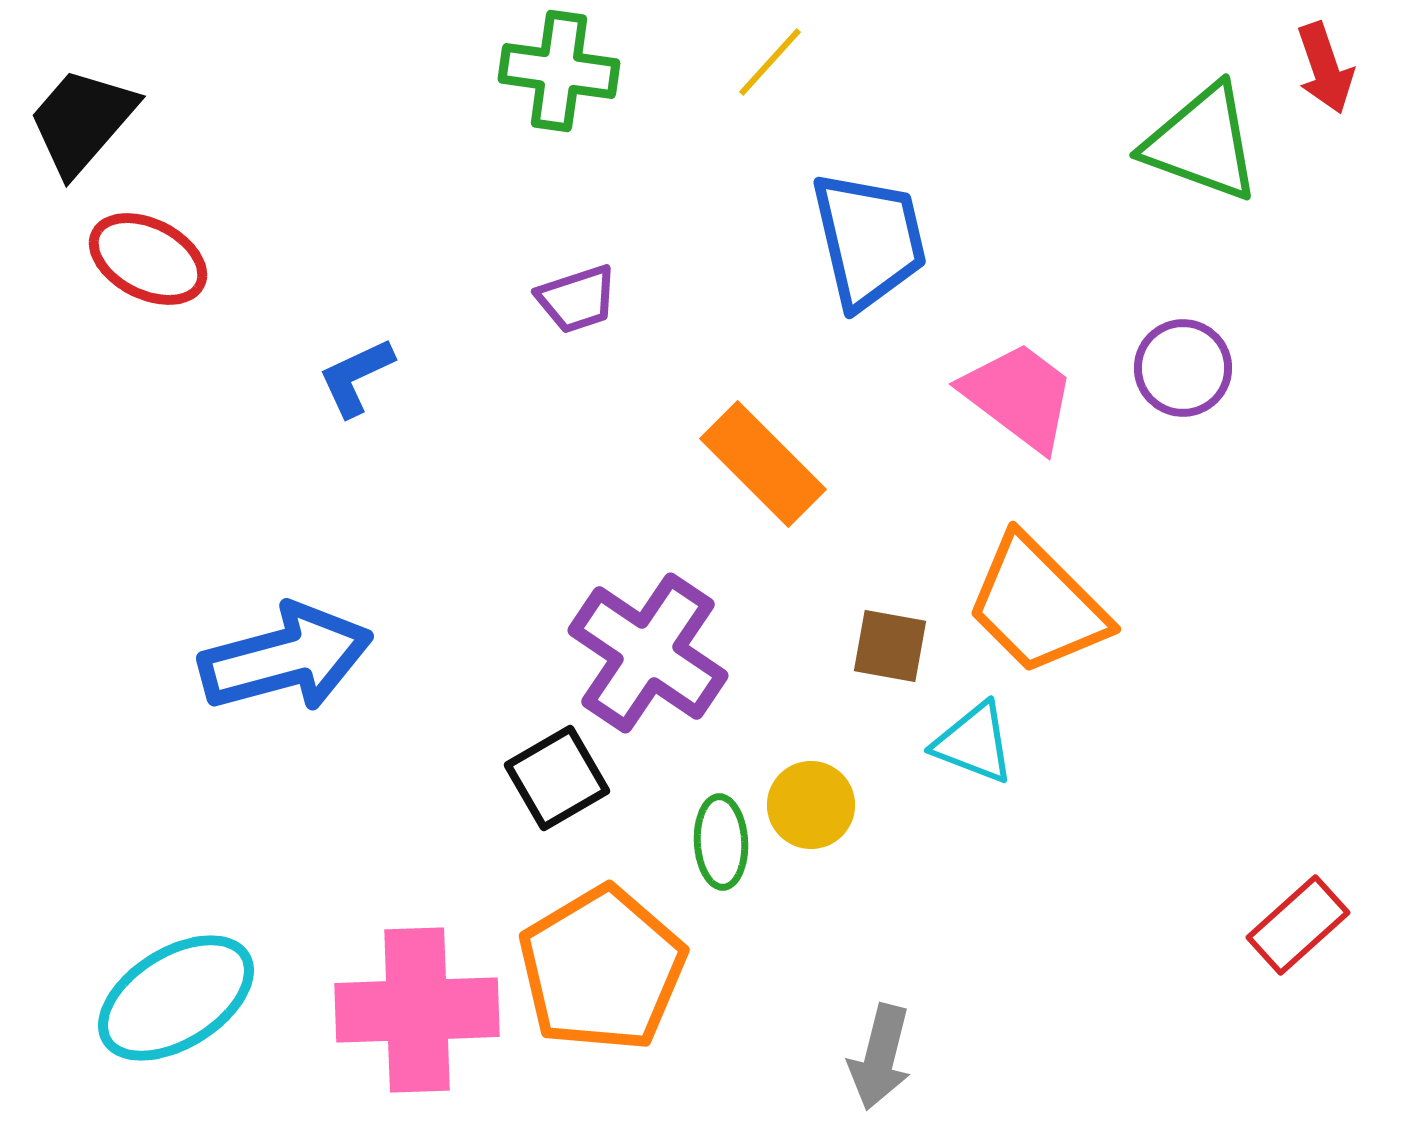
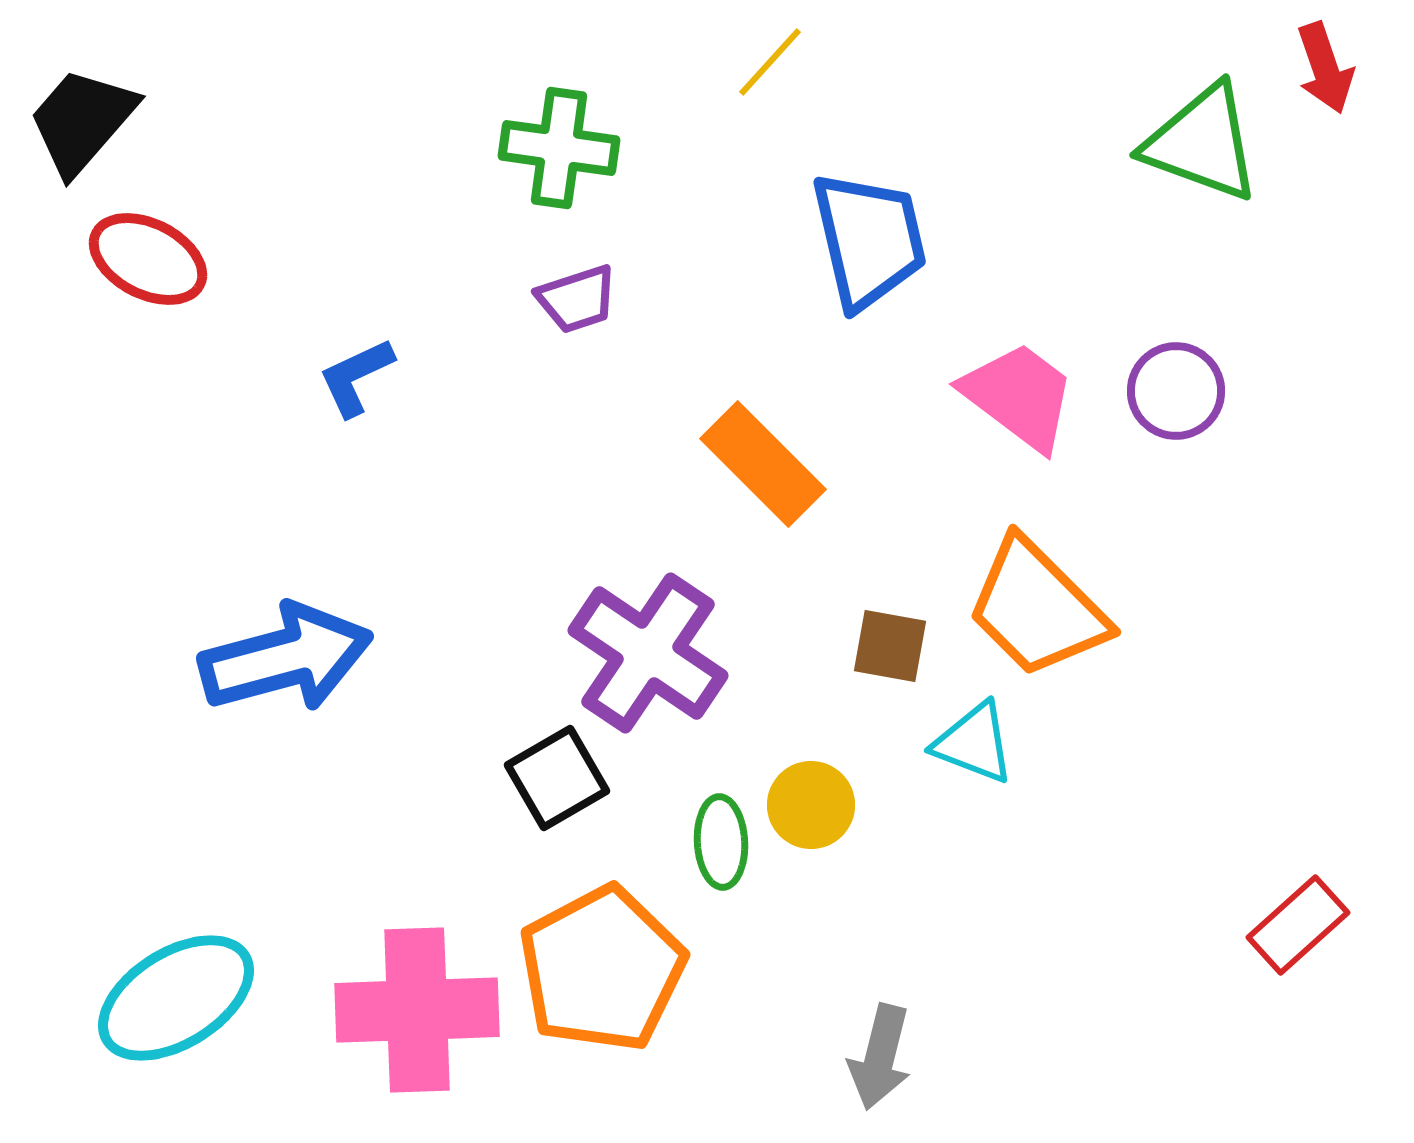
green cross: moved 77 px down
purple circle: moved 7 px left, 23 px down
orange trapezoid: moved 3 px down
orange pentagon: rotated 3 degrees clockwise
